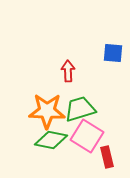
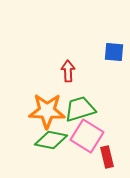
blue square: moved 1 px right, 1 px up
